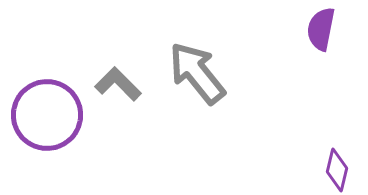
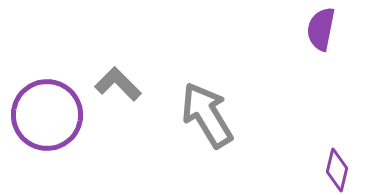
gray arrow: moved 10 px right, 42 px down; rotated 8 degrees clockwise
